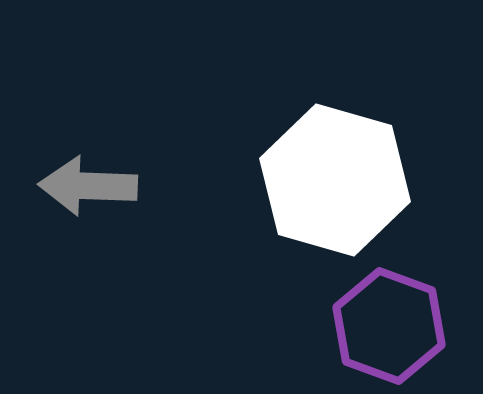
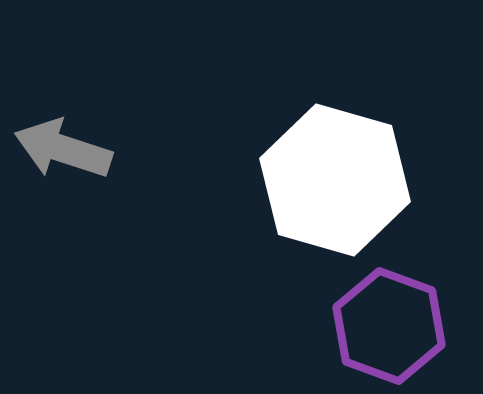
gray arrow: moved 25 px left, 37 px up; rotated 16 degrees clockwise
